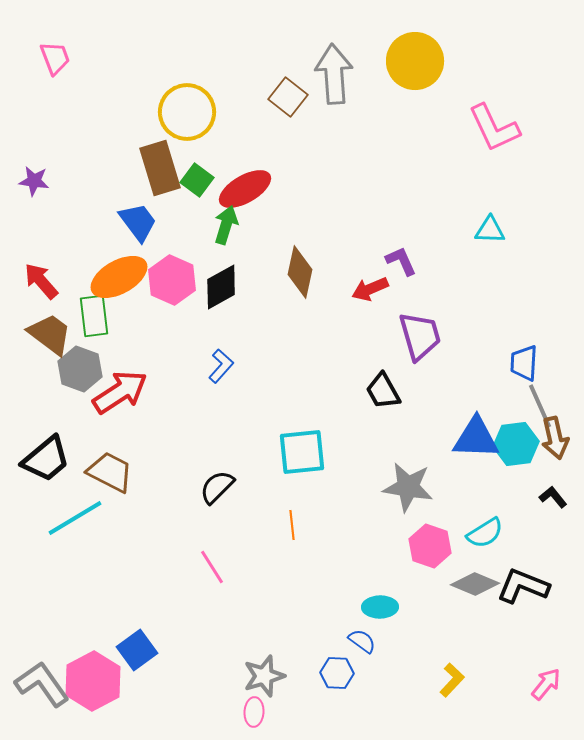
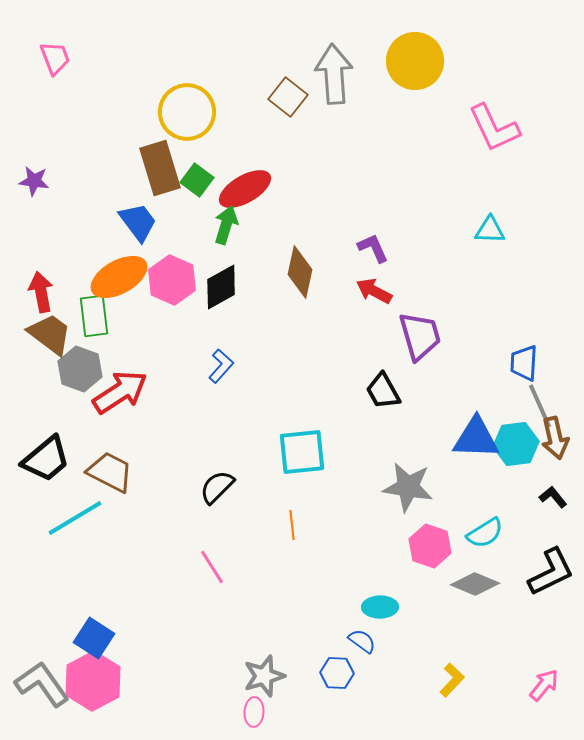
purple L-shape at (401, 261): moved 28 px left, 13 px up
red arrow at (41, 281): moved 11 px down; rotated 30 degrees clockwise
red arrow at (370, 289): moved 4 px right, 2 px down; rotated 51 degrees clockwise
black L-shape at (523, 586): moved 28 px right, 14 px up; rotated 132 degrees clockwise
blue square at (137, 650): moved 43 px left, 12 px up; rotated 21 degrees counterclockwise
pink arrow at (546, 684): moved 2 px left, 1 px down
